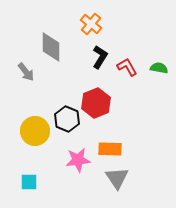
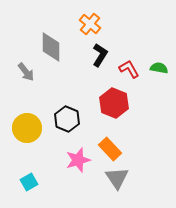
orange cross: moved 1 px left
black L-shape: moved 2 px up
red L-shape: moved 2 px right, 2 px down
red hexagon: moved 18 px right; rotated 16 degrees counterclockwise
yellow circle: moved 8 px left, 3 px up
orange rectangle: rotated 45 degrees clockwise
pink star: rotated 10 degrees counterclockwise
cyan square: rotated 30 degrees counterclockwise
